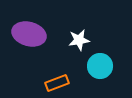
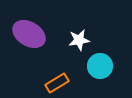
purple ellipse: rotated 16 degrees clockwise
orange rectangle: rotated 10 degrees counterclockwise
